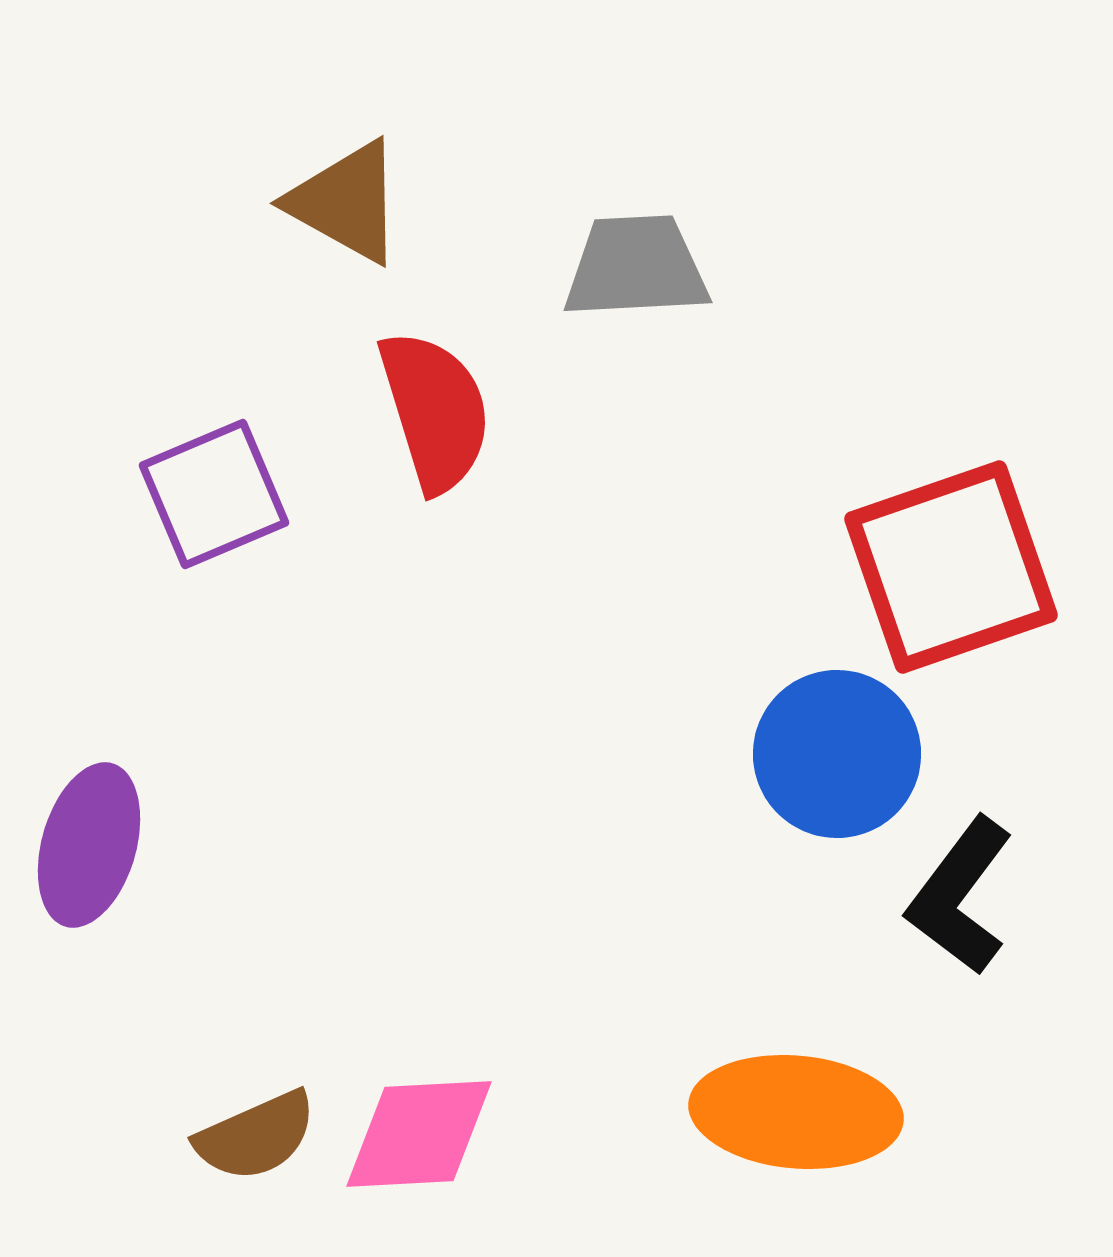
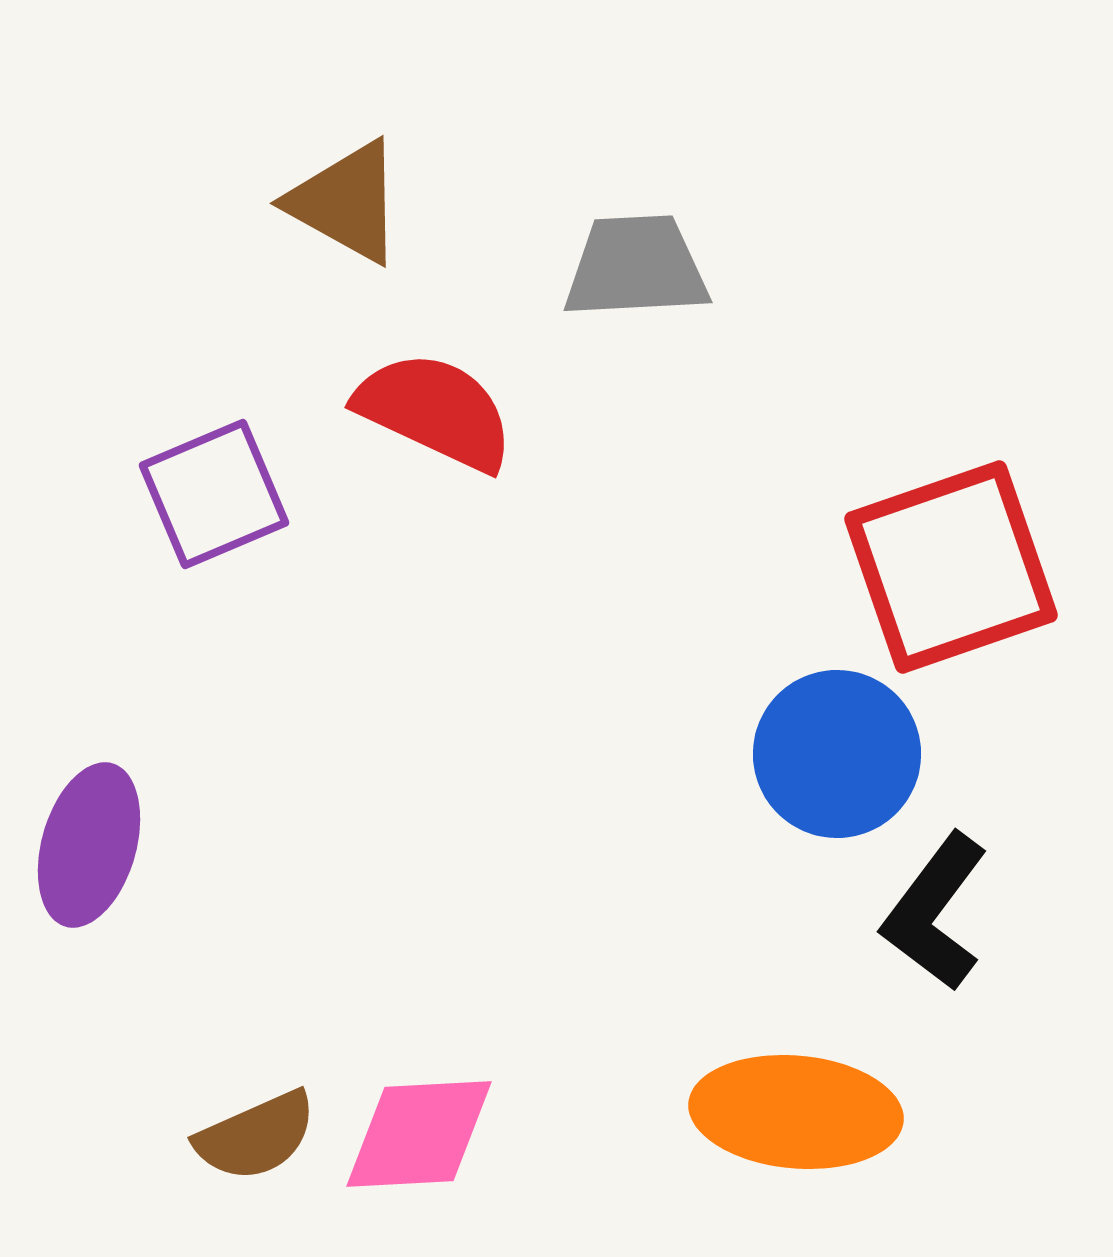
red semicircle: rotated 48 degrees counterclockwise
black L-shape: moved 25 px left, 16 px down
